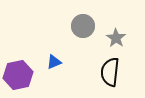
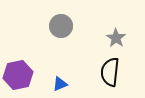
gray circle: moved 22 px left
blue triangle: moved 6 px right, 22 px down
